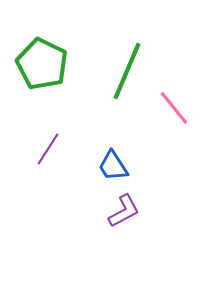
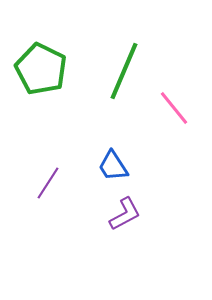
green pentagon: moved 1 px left, 5 px down
green line: moved 3 px left
purple line: moved 34 px down
purple L-shape: moved 1 px right, 3 px down
